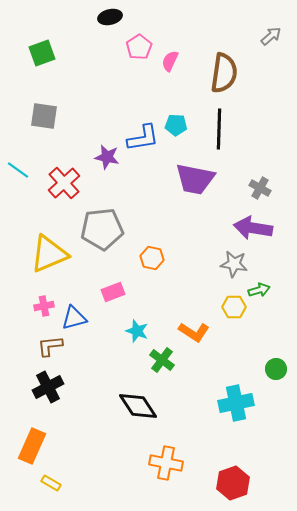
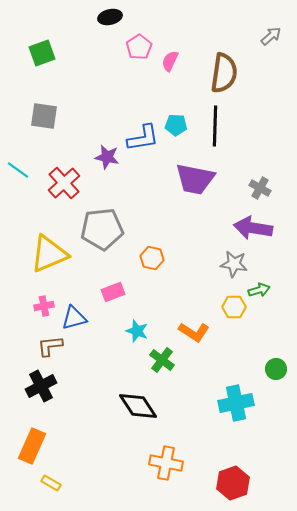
black line: moved 4 px left, 3 px up
black cross: moved 7 px left, 1 px up
